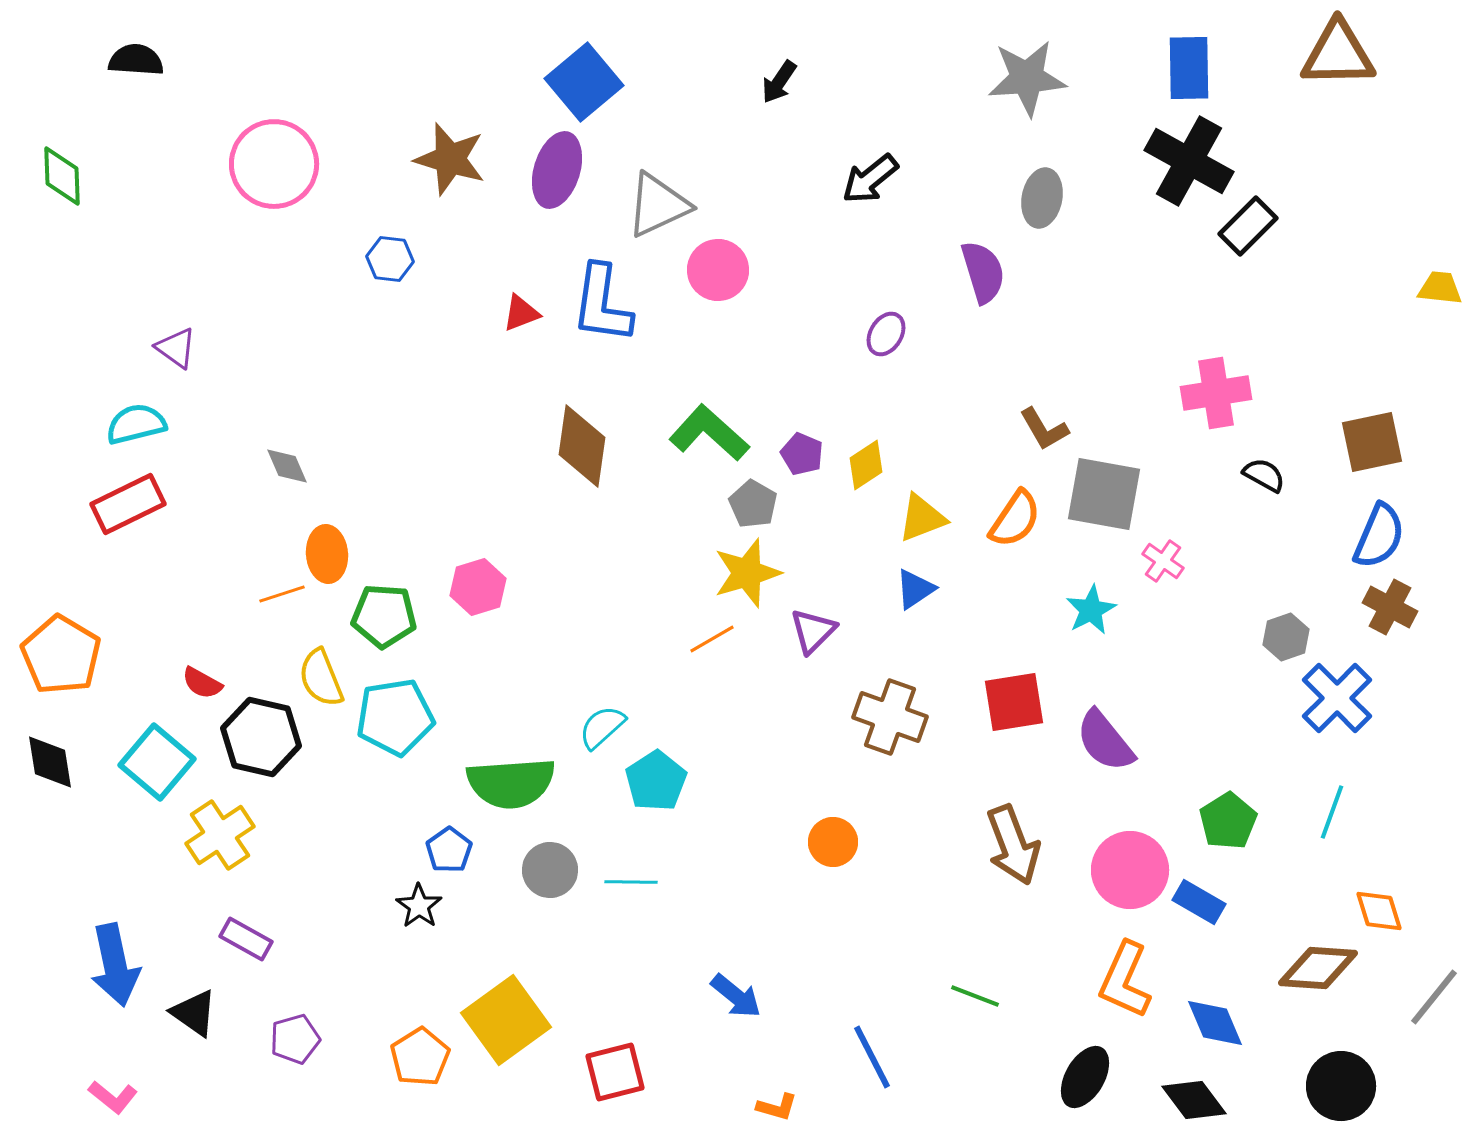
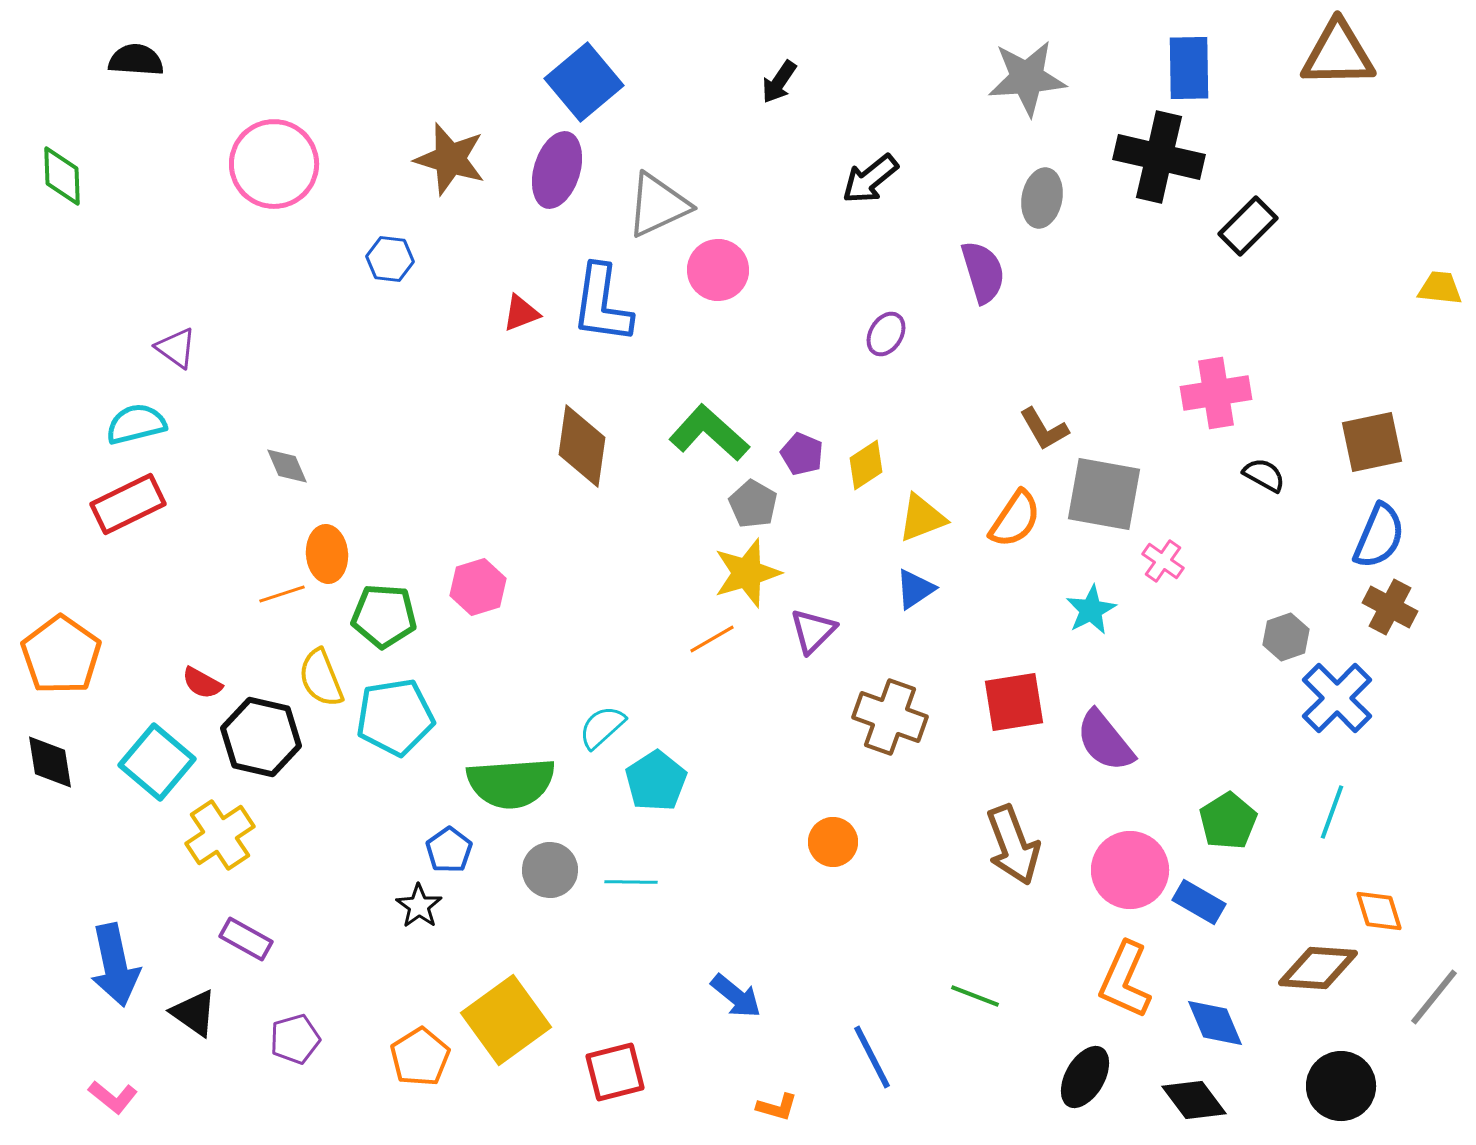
black cross at (1189, 161): moved 30 px left, 4 px up; rotated 16 degrees counterclockwise
orange pentagon at (61, 655): rotated 4 degrees clockwise
